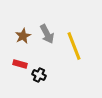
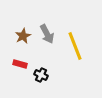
yellow line: moved 1 px right
black cross: moved 2 px right
